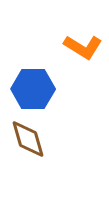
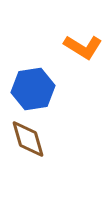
blue hexagon: rotated 9 degrees counterclockwise
